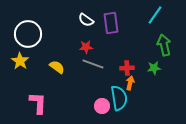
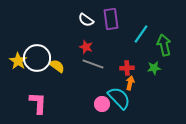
cyan line: moved 14 px left, 19 px down
purple rectangle: moved 4 px up
white circle: moved 9 px right, 24 px down
red star: rotated 24 degrees clockwise
yellow star: moved 2 px left
yellow semicircle: moved 1 px up
cyan semicircle: rotated 35 degrees counterclockwise
pink circle: moved 2 px up
